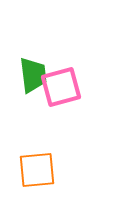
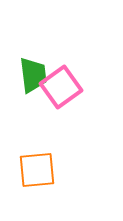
pink square: rotated 21 degrees counterclockwise
